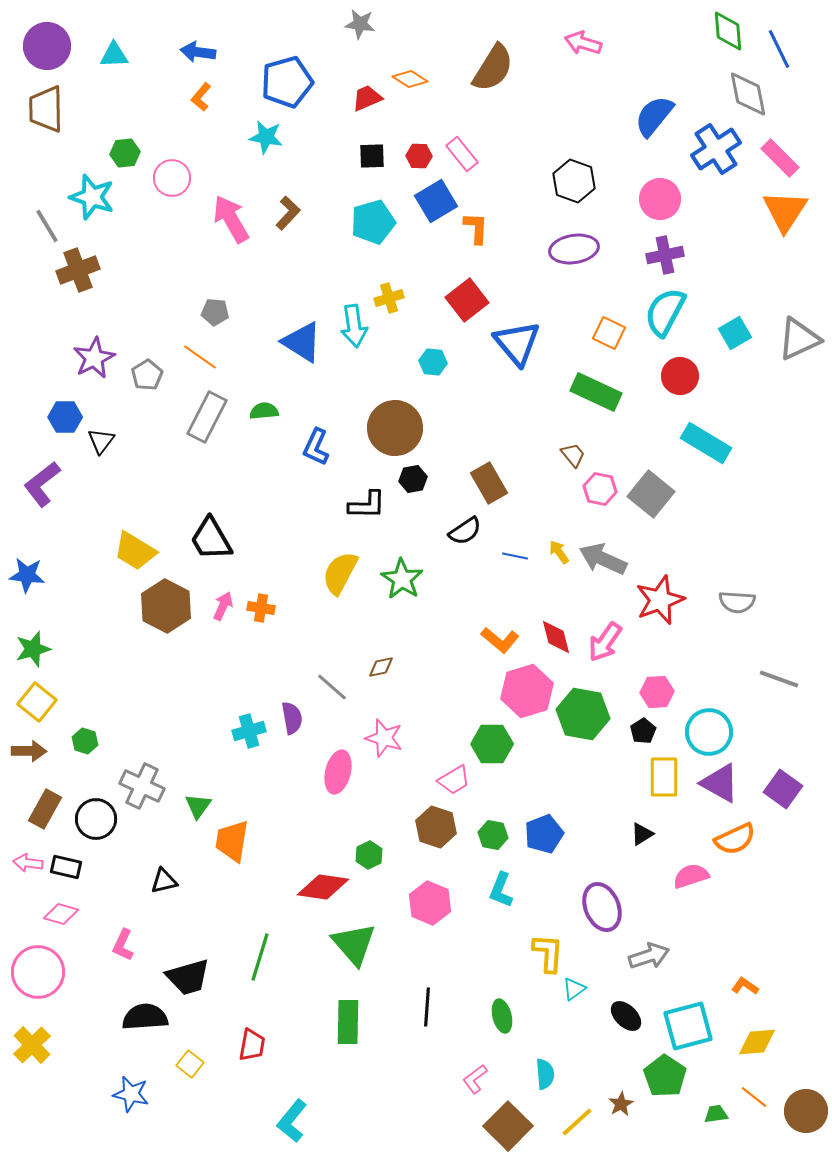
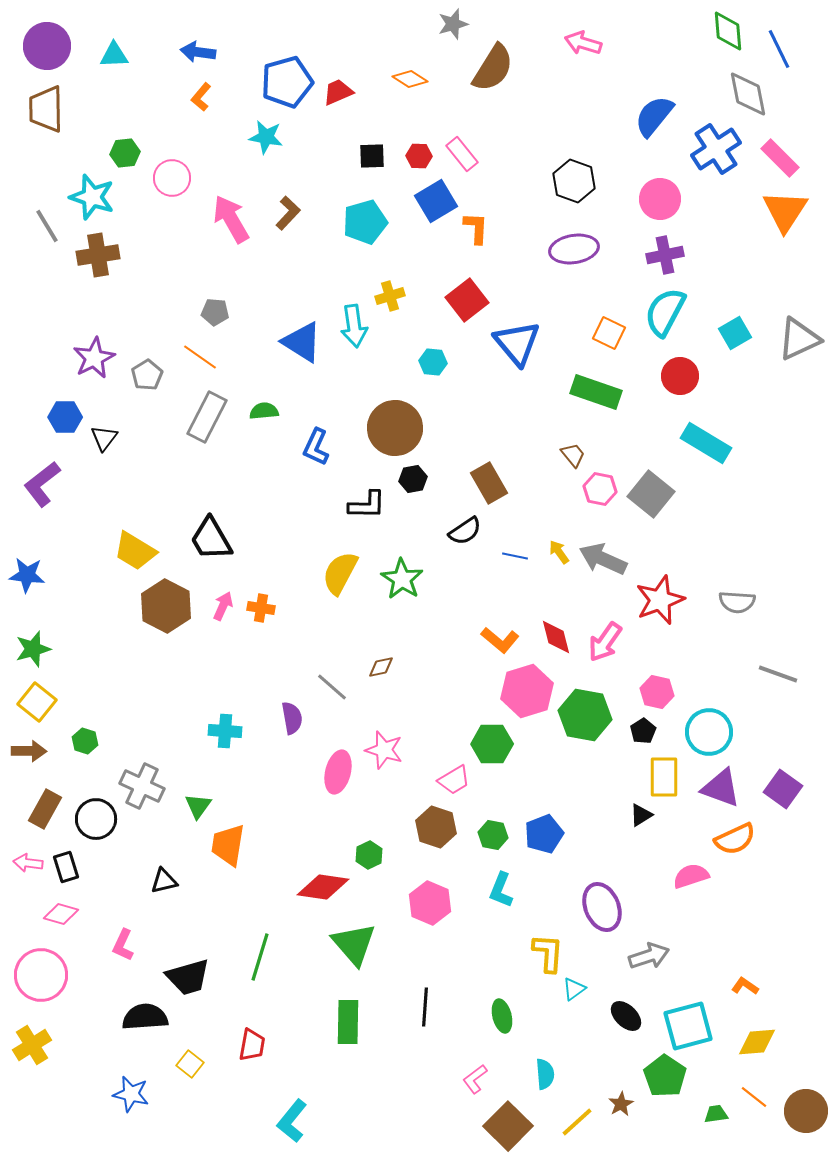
gray star at (360, 24): moved 93 px right; rotated 24 degrees counterclockwise
red trapezoid at (367, 98): moved 29 px left, 6 px up
cyan pentagon at (373, 222): moved 8 px left
brown cross at (78, 270): moved 20 px right, 15 px up; rotated 12 degrees clockwise
yellow cross at (389, 298): moved 1 px right, 2 px up
green rectangle at (596, 392): rotated 6 degrees counterclockwise
black triangle at (101, 441): moved 3 px right, 3 px up
gray line at (779, 679): moved 1 px left, 5 px up
pink hexagon at (657, 692): rotated 16 degrees clockwise
green hexagon at (583, 714): moved 2 px right, 1 px down
cyan cross at (249, 731): moved 24 px left; rotated 20 degrees clockwise
pink star at (384, 738): moved 12 px down
purple triangle at (720, 783): moved 1 px right, 5 px down; rotated 9 degrees counterclockwise
black triangle at (642, 834): moved 1 px left, 19 px up
orange trapezoid at (232, 841): moved 4 px left, 4 px down
black rectangle at (66, 867): rotated 60 degrees clockwise
pink circle at (38, 972): moved 3 px right, 3 px down
black line at (427, 1007): moved 2 px left
yellow cross at (32, 1045): rotated 12 degrees clockwise
